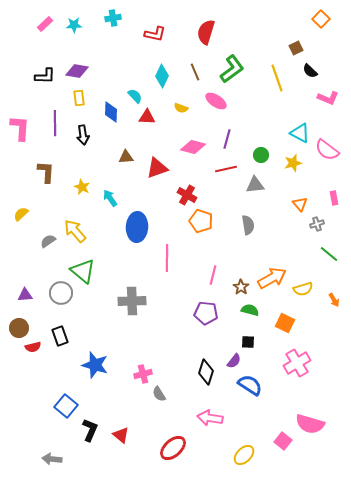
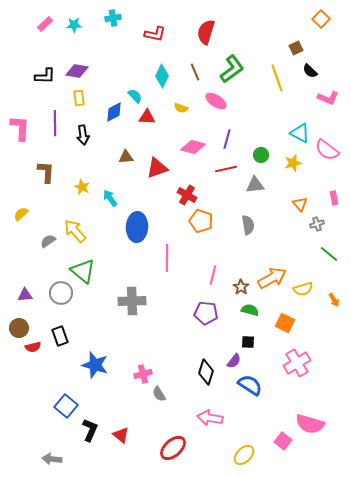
blue diamond at (111, 112): moved 3 px right; rotated 60 degrees clockwise
